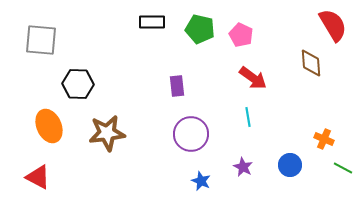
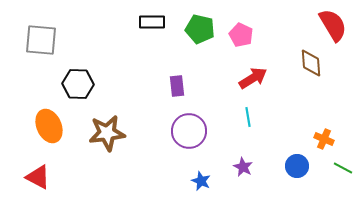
red arrow: rotated 68 degrees counterclockwise
purple circle: moved 2 px left, 3 px up
blue circle: moved 7 px right, 1 px down
